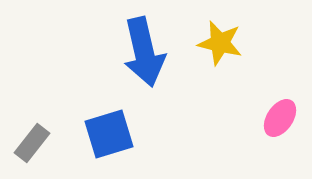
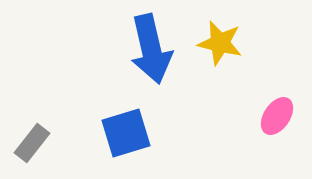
blue arrow: moved 7 px right, 3 px up
pink ellipse: moved 3 px left, 2 px up
blue square: moved 17 px right, 1 px up
